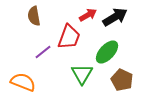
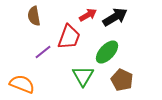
green triangle: moved 1 px right, 2 px down
orange semicircle: moved 1 px left, 2 px down
